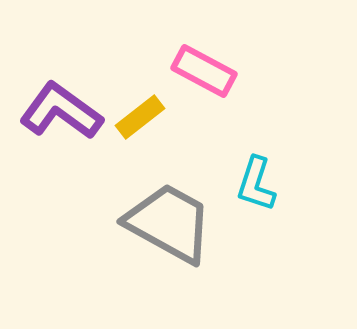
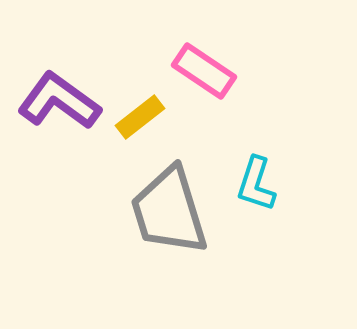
pink rectangle: rotated 6 degrees clockwise
purple L-shape: moved 2 px left, 10 px up
gray trapezoid: moved 12 px up; rotated 136 degrees counterclockwise
